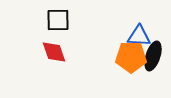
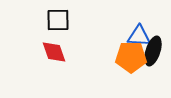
black ellipse: moved 5 px up
